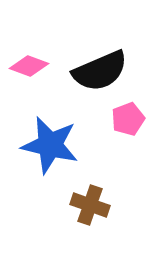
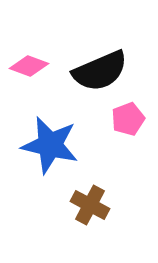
brown cross: rotated 9 degrees clockwise
